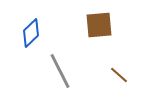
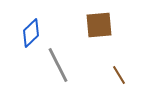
gray line: moved 2 px left, 6 px up
brown line: rotated 18 degrees clockwise
